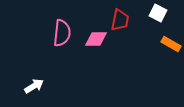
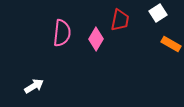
white square: rotated 30 degrees clockwise
pink diamond: rotated 60 degrees counterclockwise
